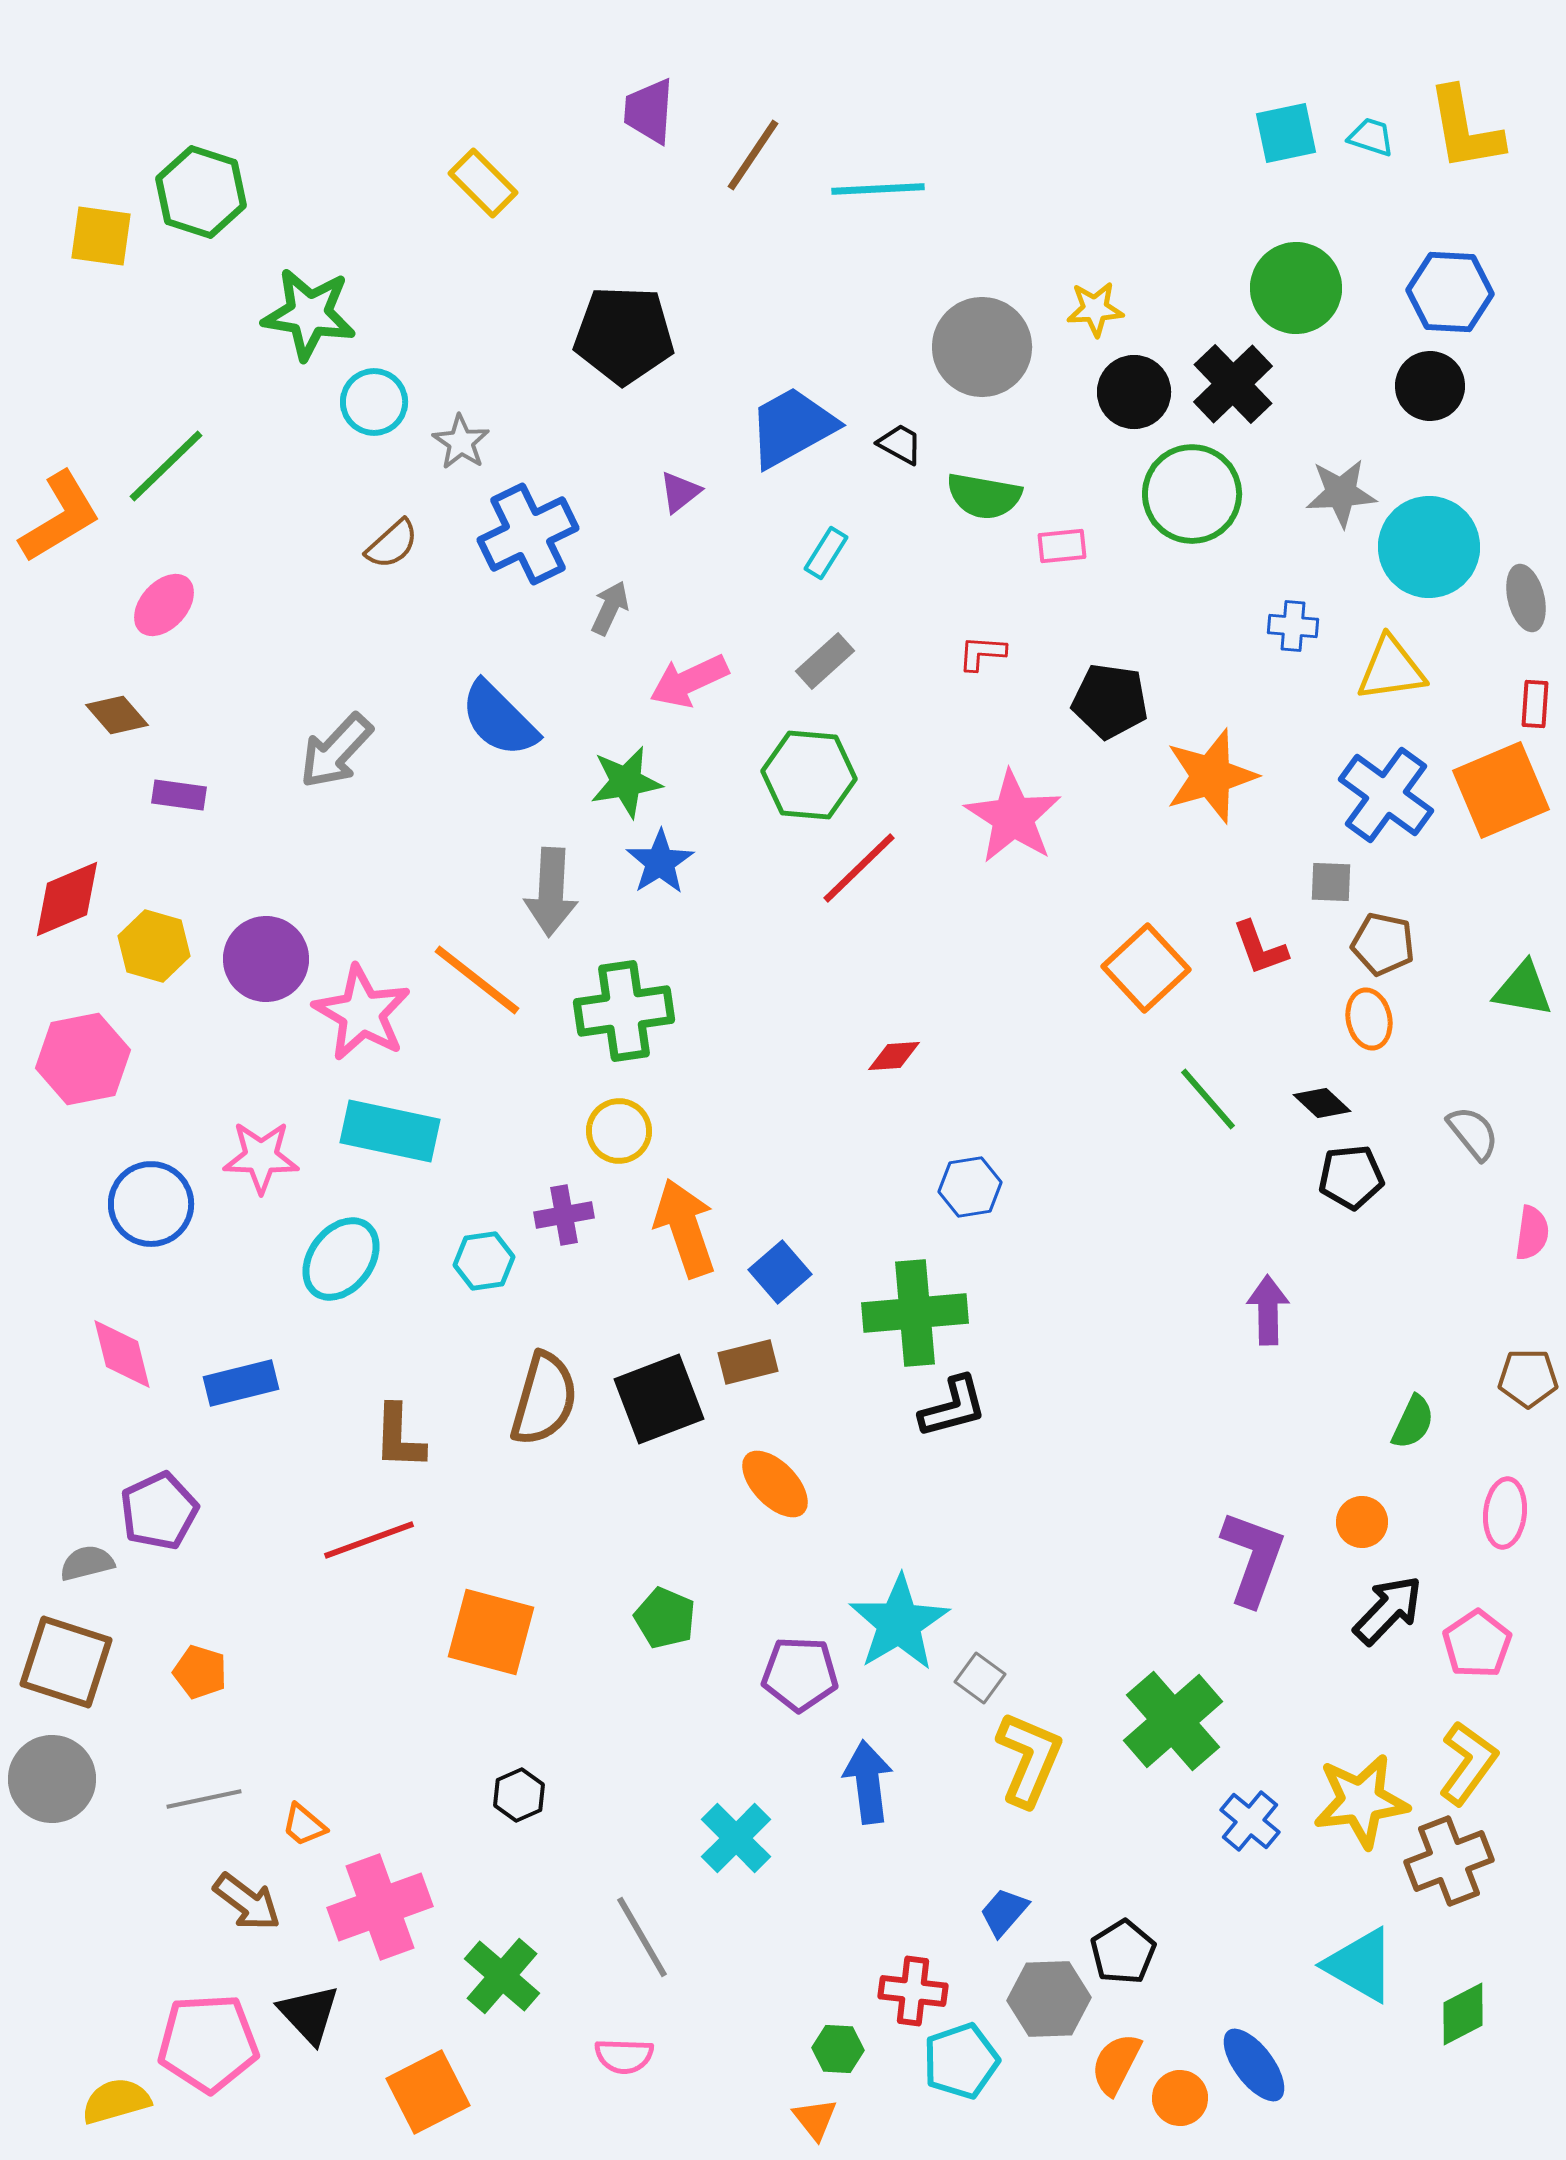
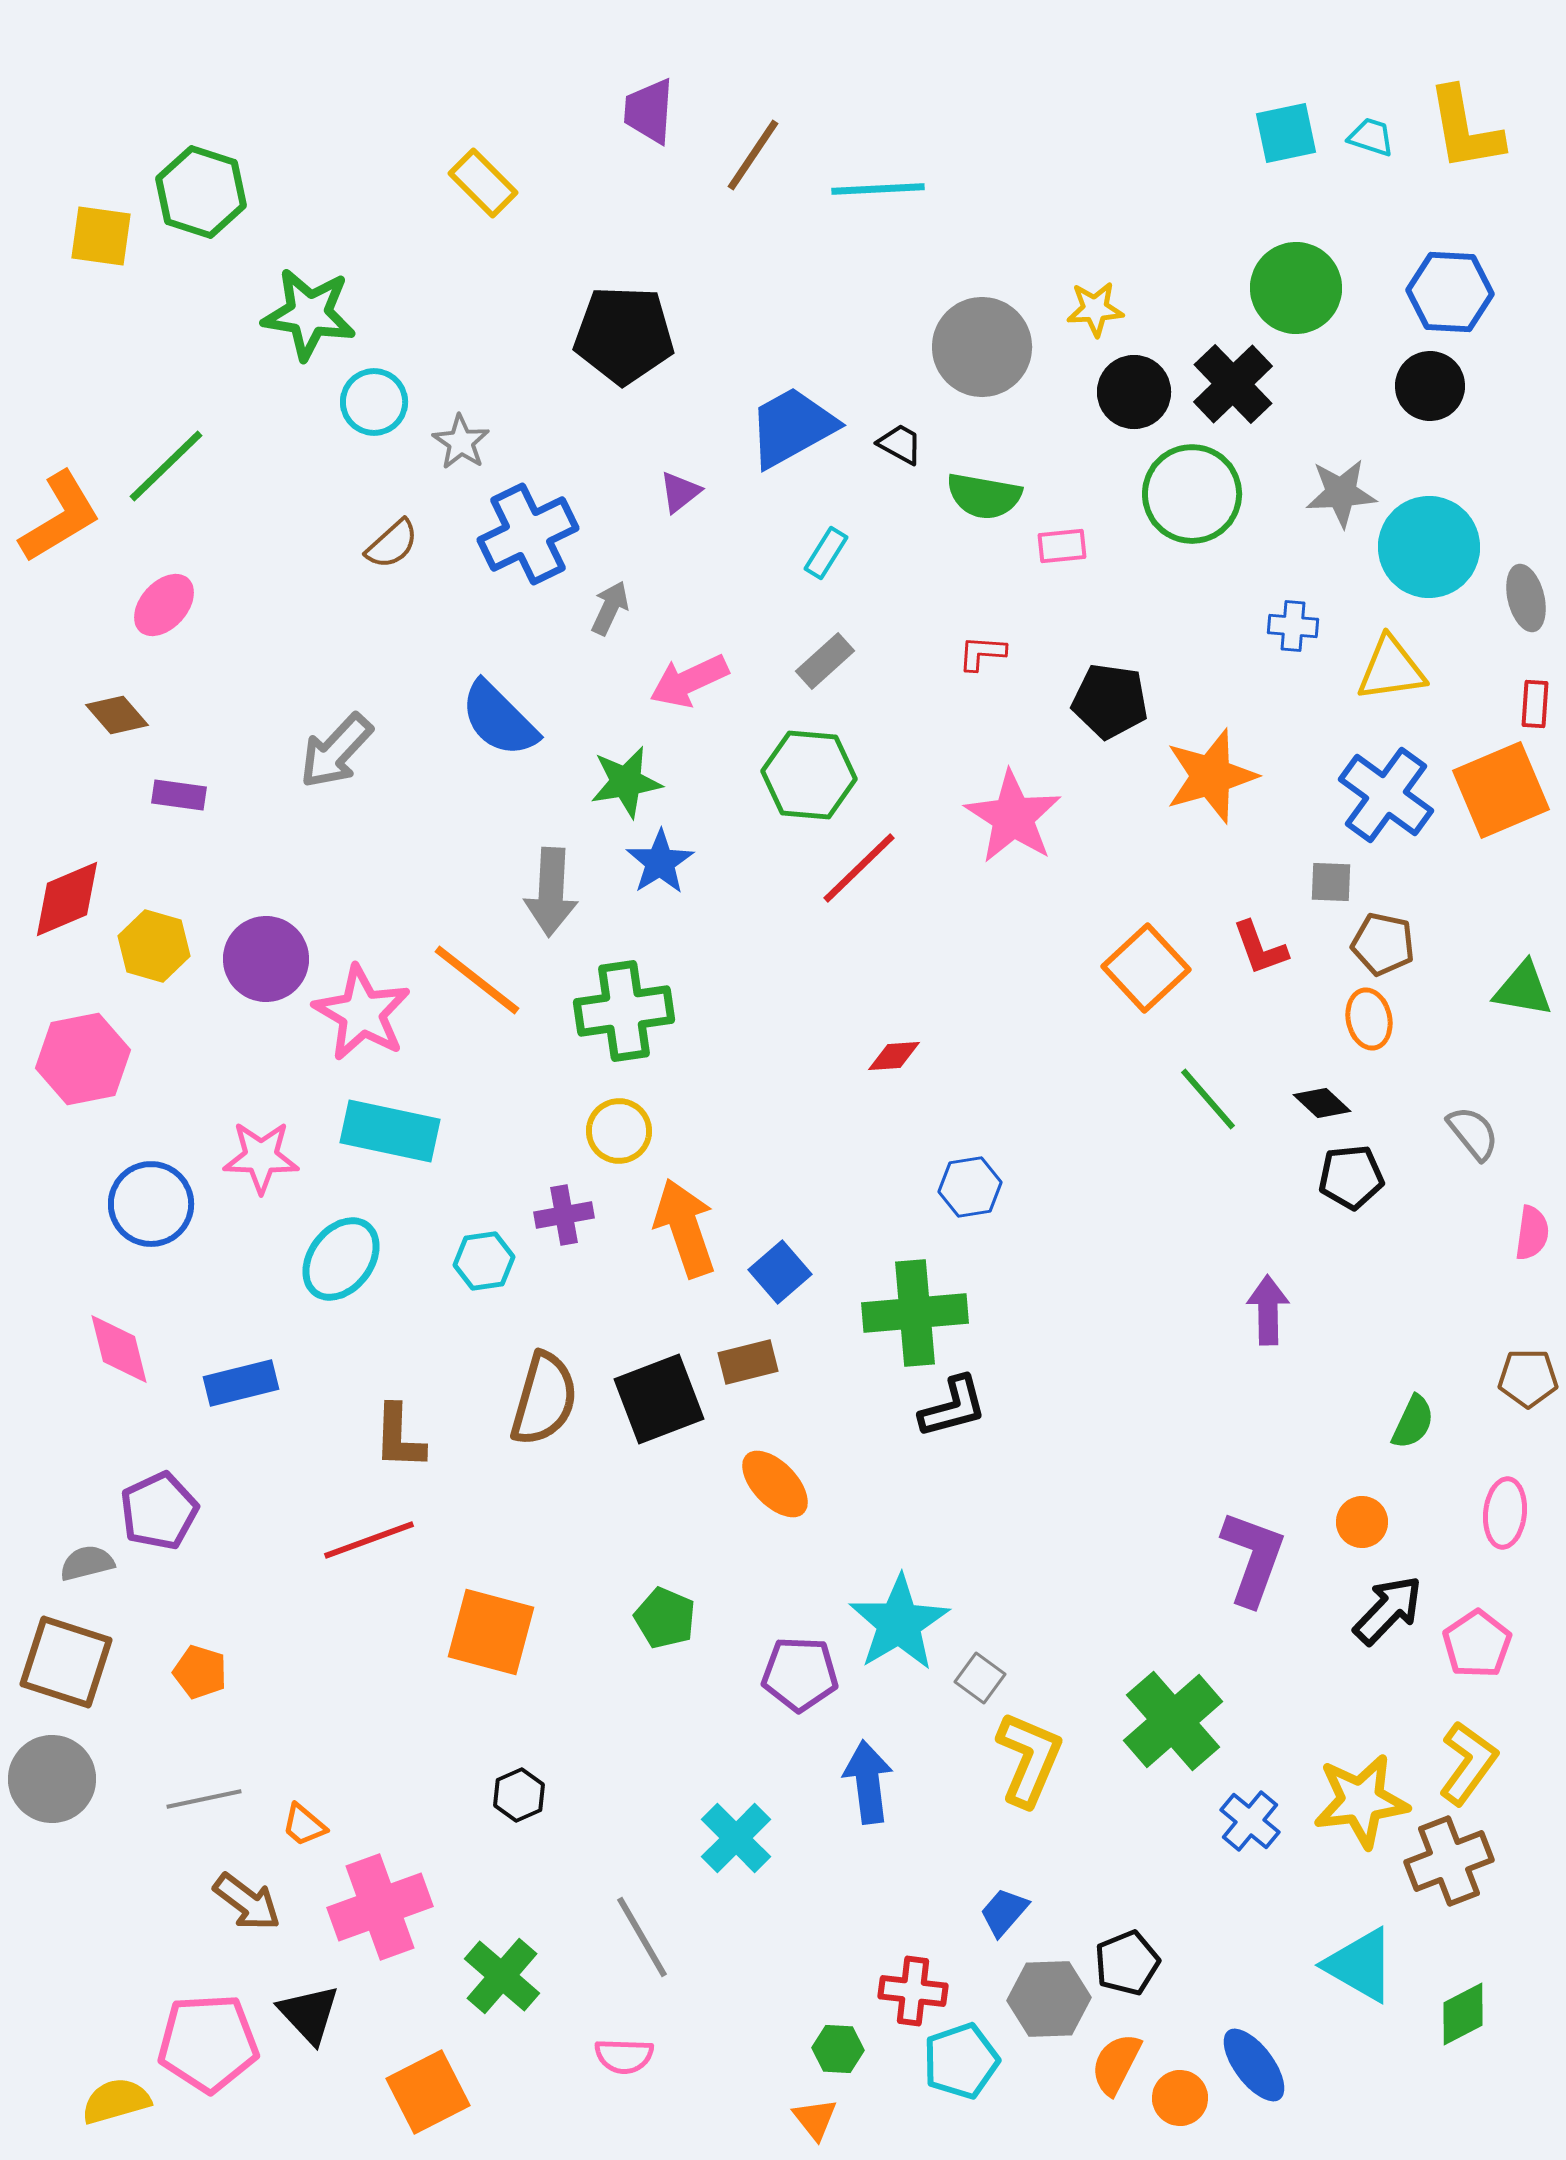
pink diamond at (122, 1354): moved 3 px left, 5 px up
black pentagon at (1123, 1952): moved 4 px right, 11 px down; rotated 10 degrees clockwise
